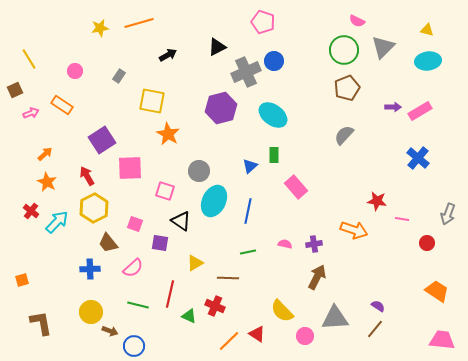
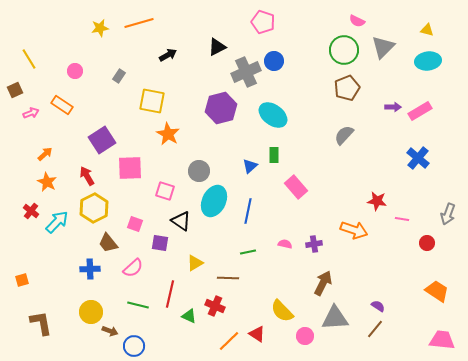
brown arrow at (317, 277): moved 6 px right, 6 px down
